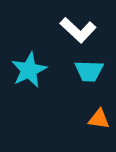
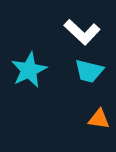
white L-shape: moved 4 px right, 2 px down
cyan trapezoid: rotated 12 degrees clockwise
